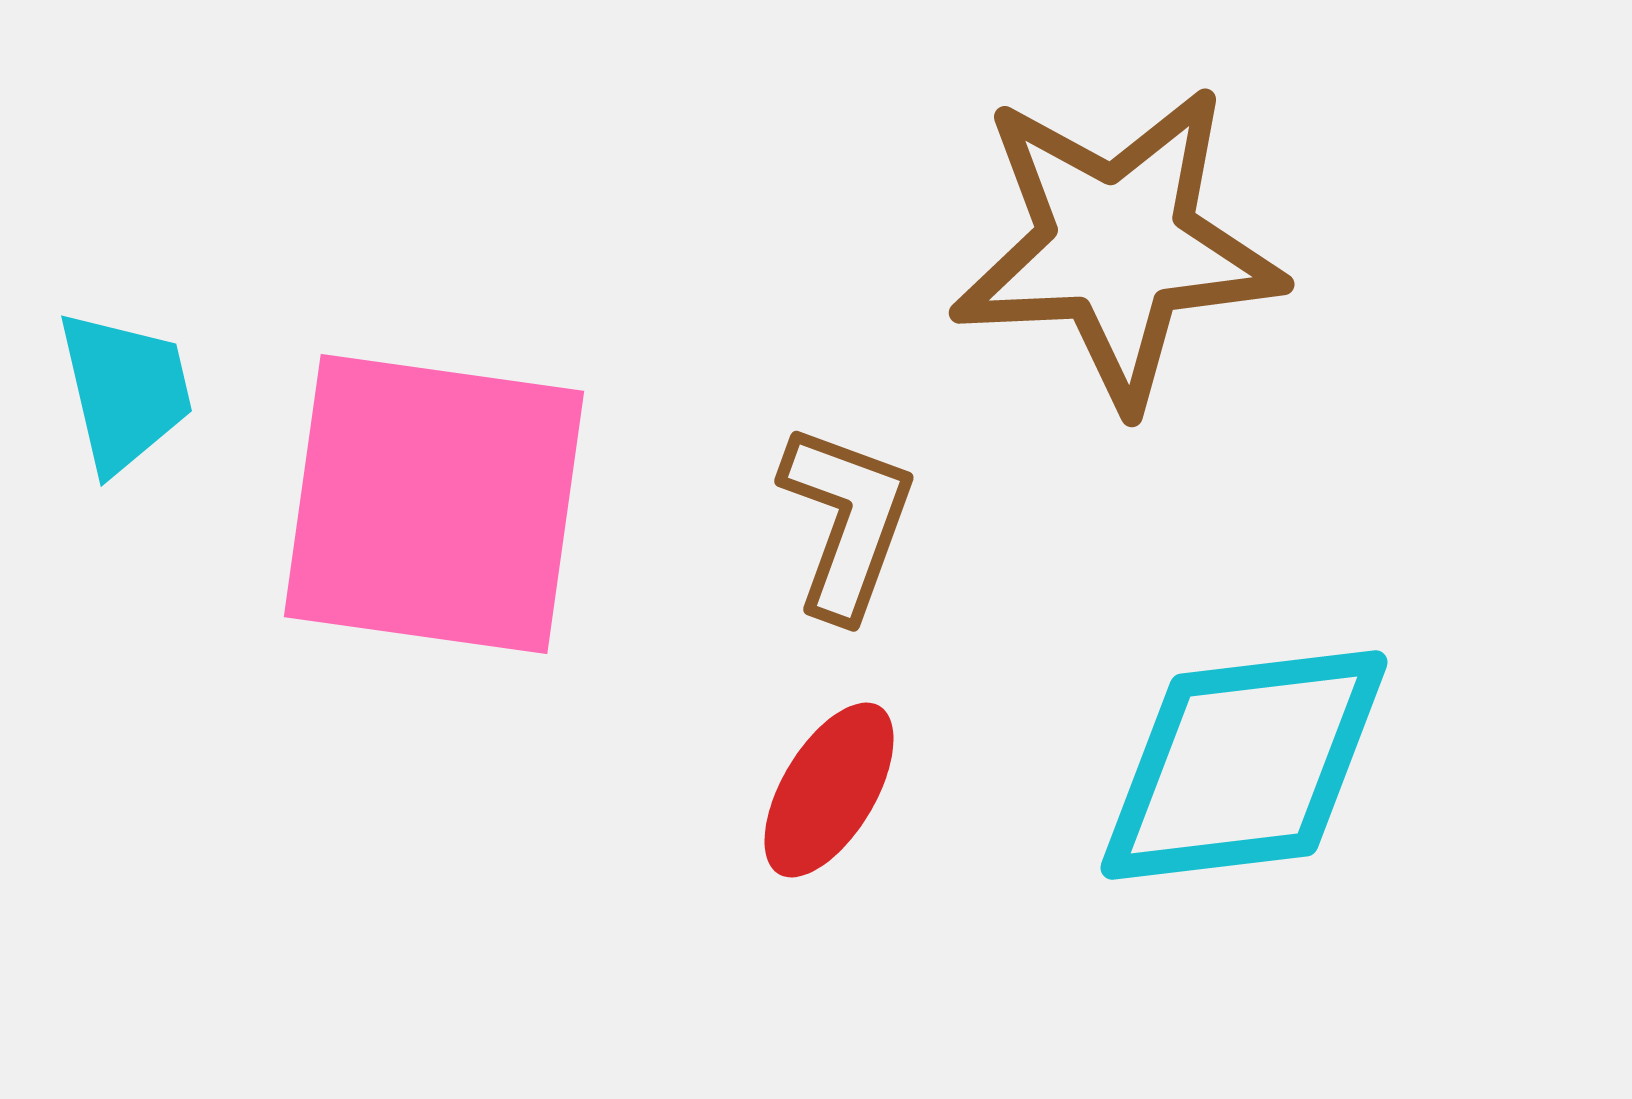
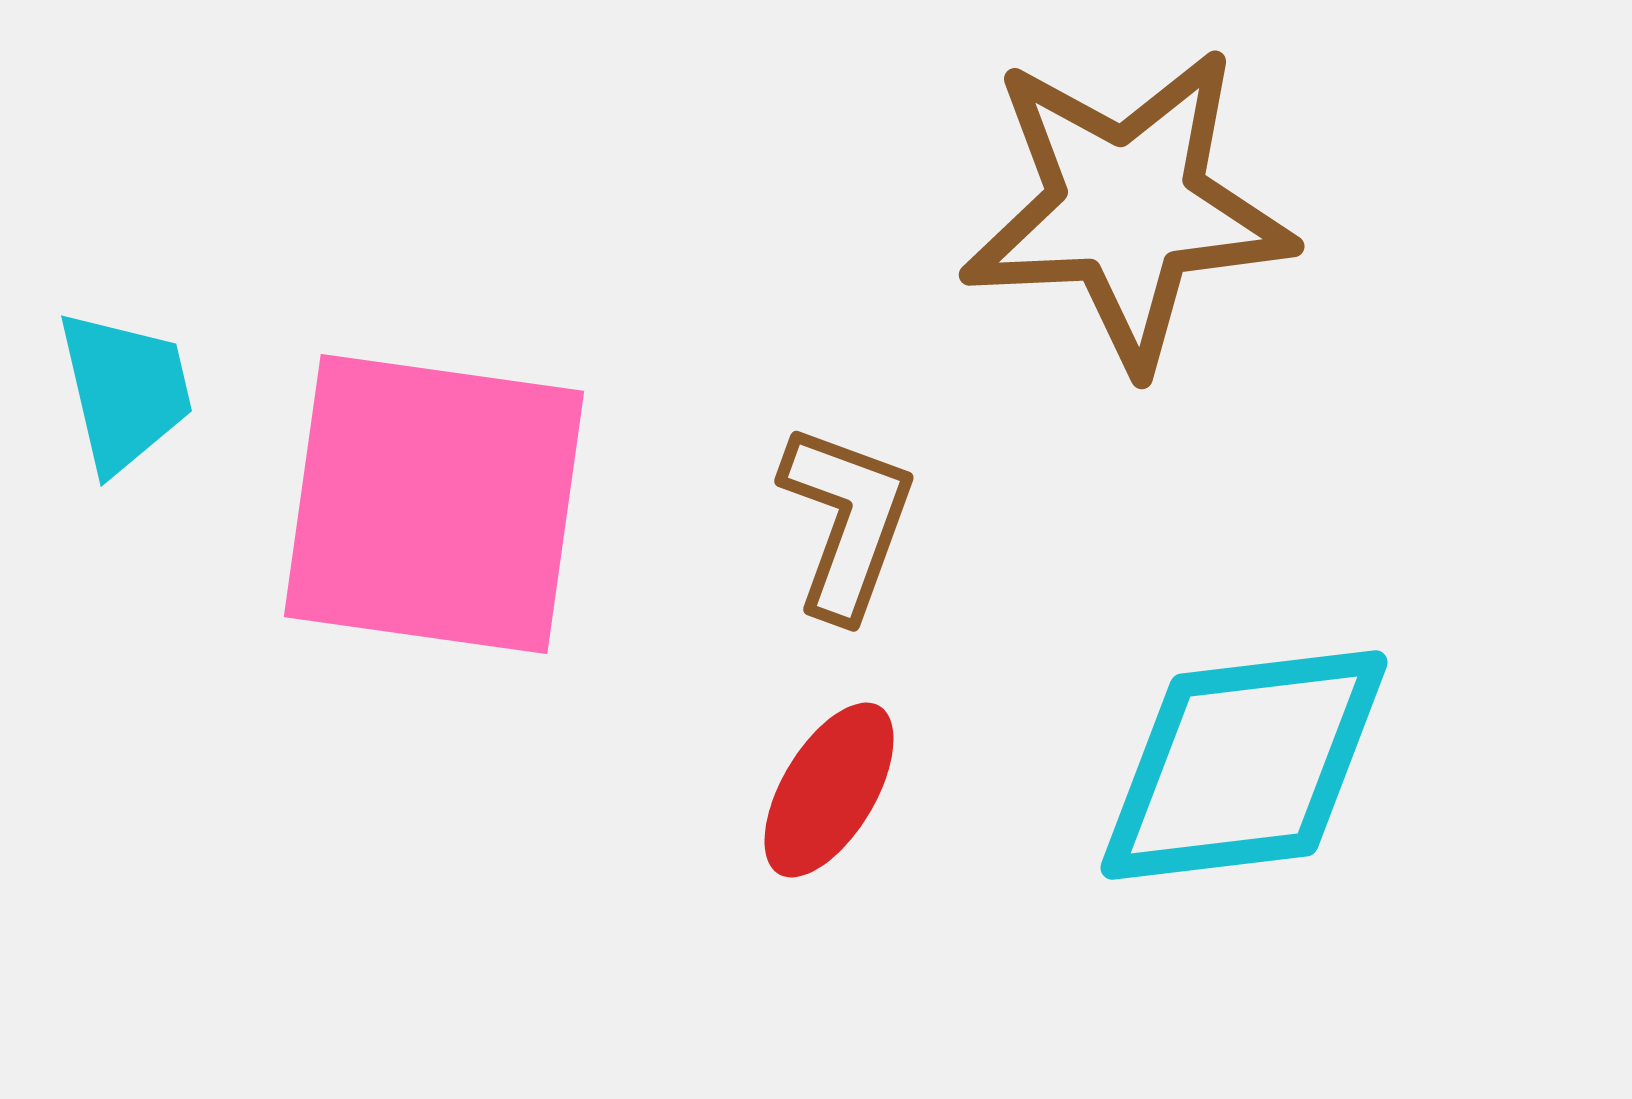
brown star: moved 10 px right, 38 px up
